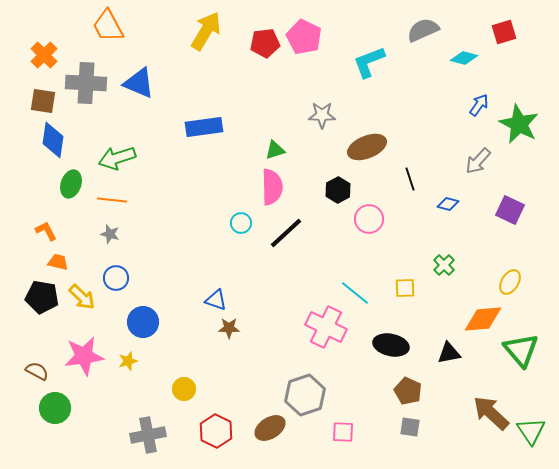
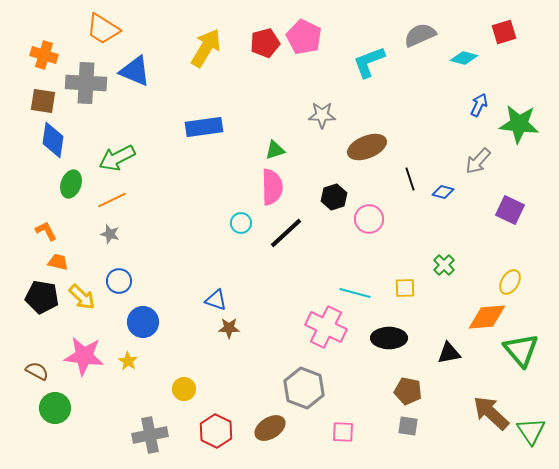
orange trapezoid at (108, 26): moved 5 px left, 3 px down; rotated 30 degrees counterclockwise
gray semicircle at (423, 30): moved 3 px left, 5 px down
yellow arrow at (206, 31): moved 17 px down
red pentagon at (265, 43): rotated 8 degrees counterclockwise
orange cross at (44, 55): rotated 28 degrees counterclockwise
blue triangle at (139, 83): moved 4 px left, 12 px up
blue arrow at (479, 105): rotated 10 degrees counterclockwise
green star at (519, 124): rotated 21 degrees counterclockwise
green arrow at (117, 158): rotated 9 degrees counterclockwise
black hexagon at (338, 190): moved 4 px left, 7 px down; rotated 10 degrees clockwise
orange line at (112, 200): rotated 32 degrees counterclockwise
blue diamond at (448, 204): moved 5 px left, 12 px up
blue circle at (116, 278): moved 3 px right, 3 px down
cyan line at (355, 293): rotated 24 degrees counterclockwise
orange diamond at (483, 319): moved 4 px right, 2 px up
black ellipse at (391, 345): moved 2 px left, 7 px up; rotated 12 degrees counterclockwise
pink star at (84, 356): rotated 15 degrees clockwise
yellow star at (128, 361): rotated 24 degrees counterclockwise
brown pentagon at (408, 391): rotated 12 degrees counterclockwise
gray hexagon at (305, 395): moved 1 px left, 7 px up; rotated 21 degrees counterclockwise
gray square at (410, 427): moved 2 px left, 1 px up
gray cross at (148, 435): moved 2 px right
